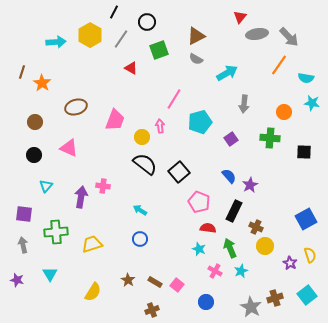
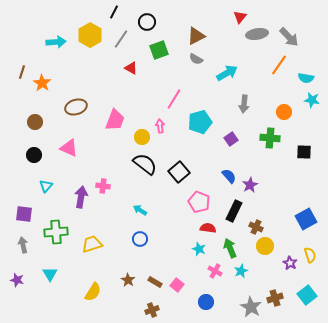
cyan star at (312, 103): moved 3 px up
